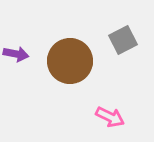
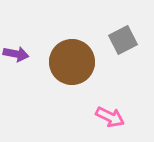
brown circle: moved 2 px right, 1 px down
